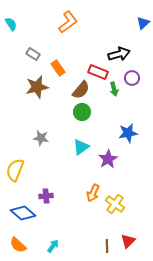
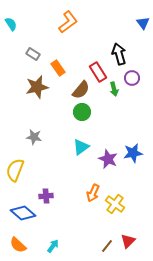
blue triangle: rotated 24 degrees counterclockwise
black arrow: rotated 90 degrees counterclockwise
red rectangle: rotated 36 degrees clockwise
blue star: moved 5 px right, 20 px down
gray star: moved 7 px left, 1 px up
purple star: rotated 18 degrees counterclockwise
brown line: rotated 40 degrees clockwise
